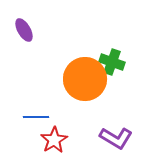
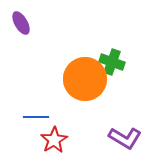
purple ellipse: moved 3 px left, 7 px up
purple L-shape: moved 9 px right
